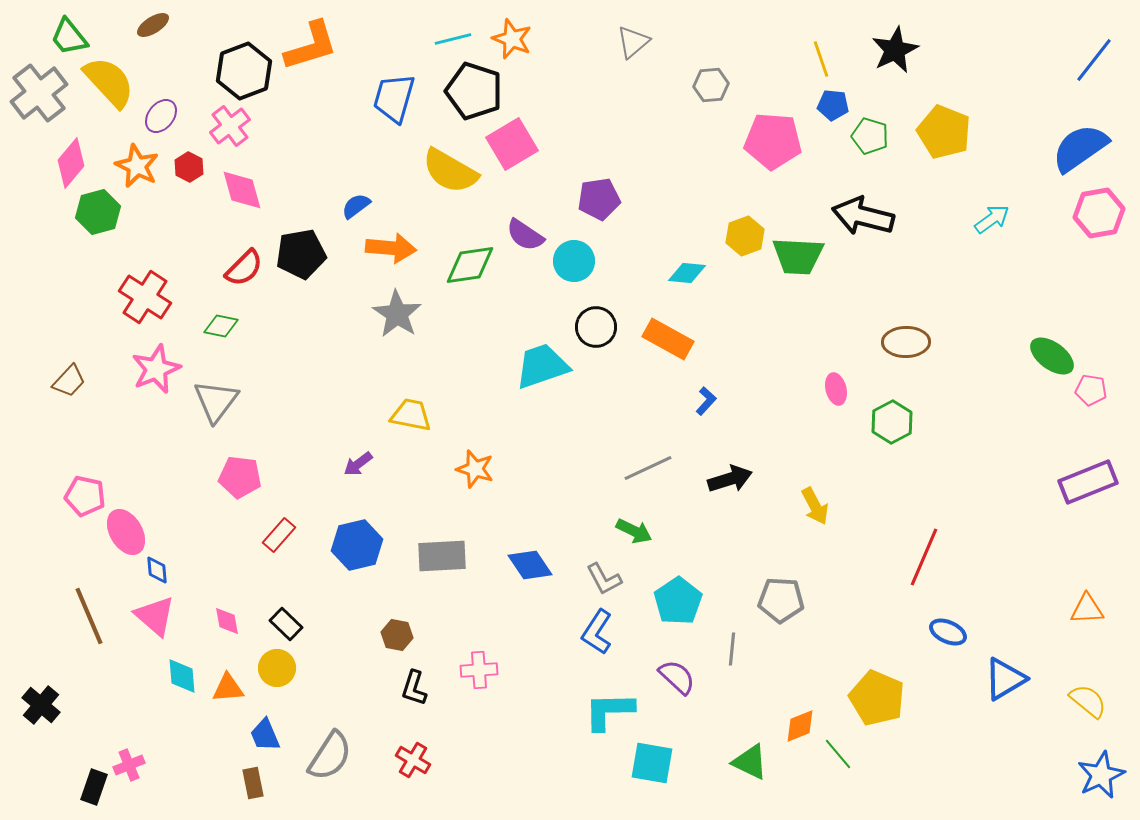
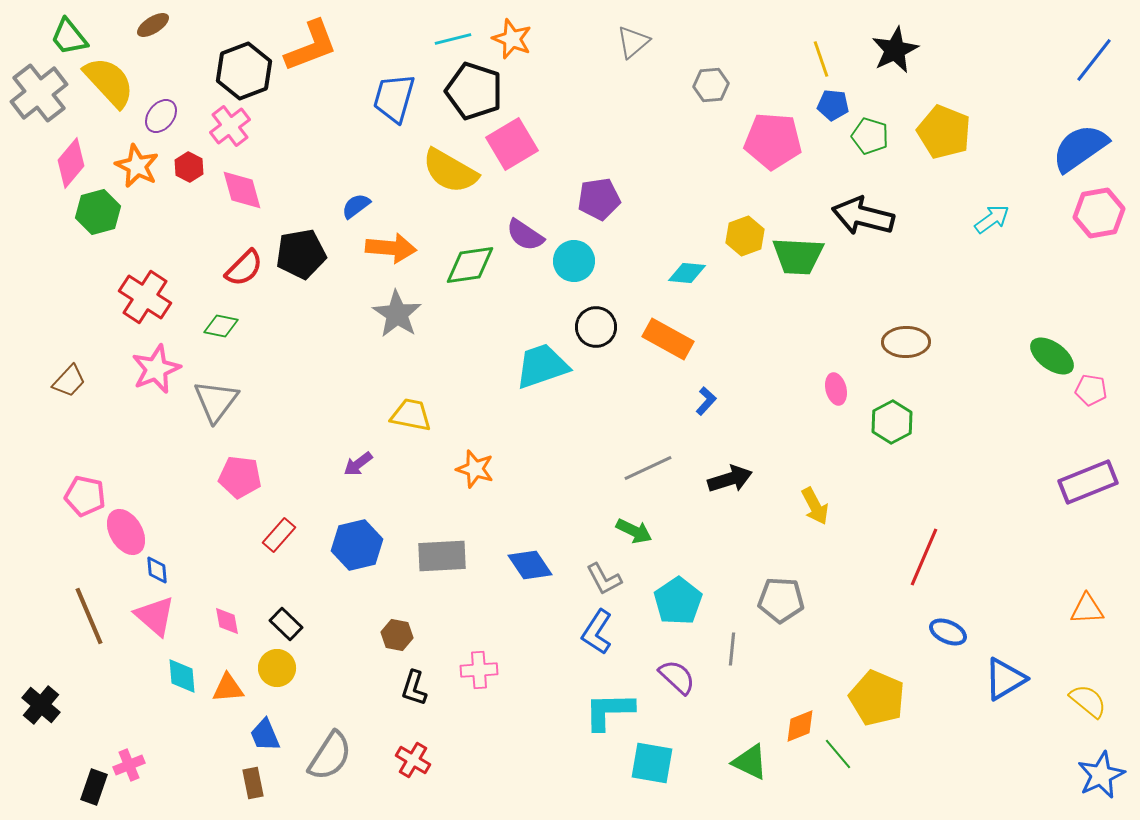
orange L-shape at (311, 46): rotated 4 degrees counterclockwise
